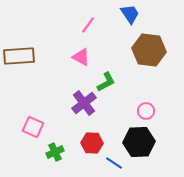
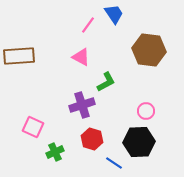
blue trapezoid: moved 16 px left
purple cross: moved 2 px left, 2 px down; rotated 20 degrees clockwise
red hexagon: moved 4 px up; rotated 15 degrees clockwise
